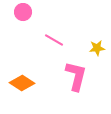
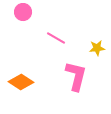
pink line: moved 2 px right, 2 px up
orange diamond: moved 1 px left, 1 px up
